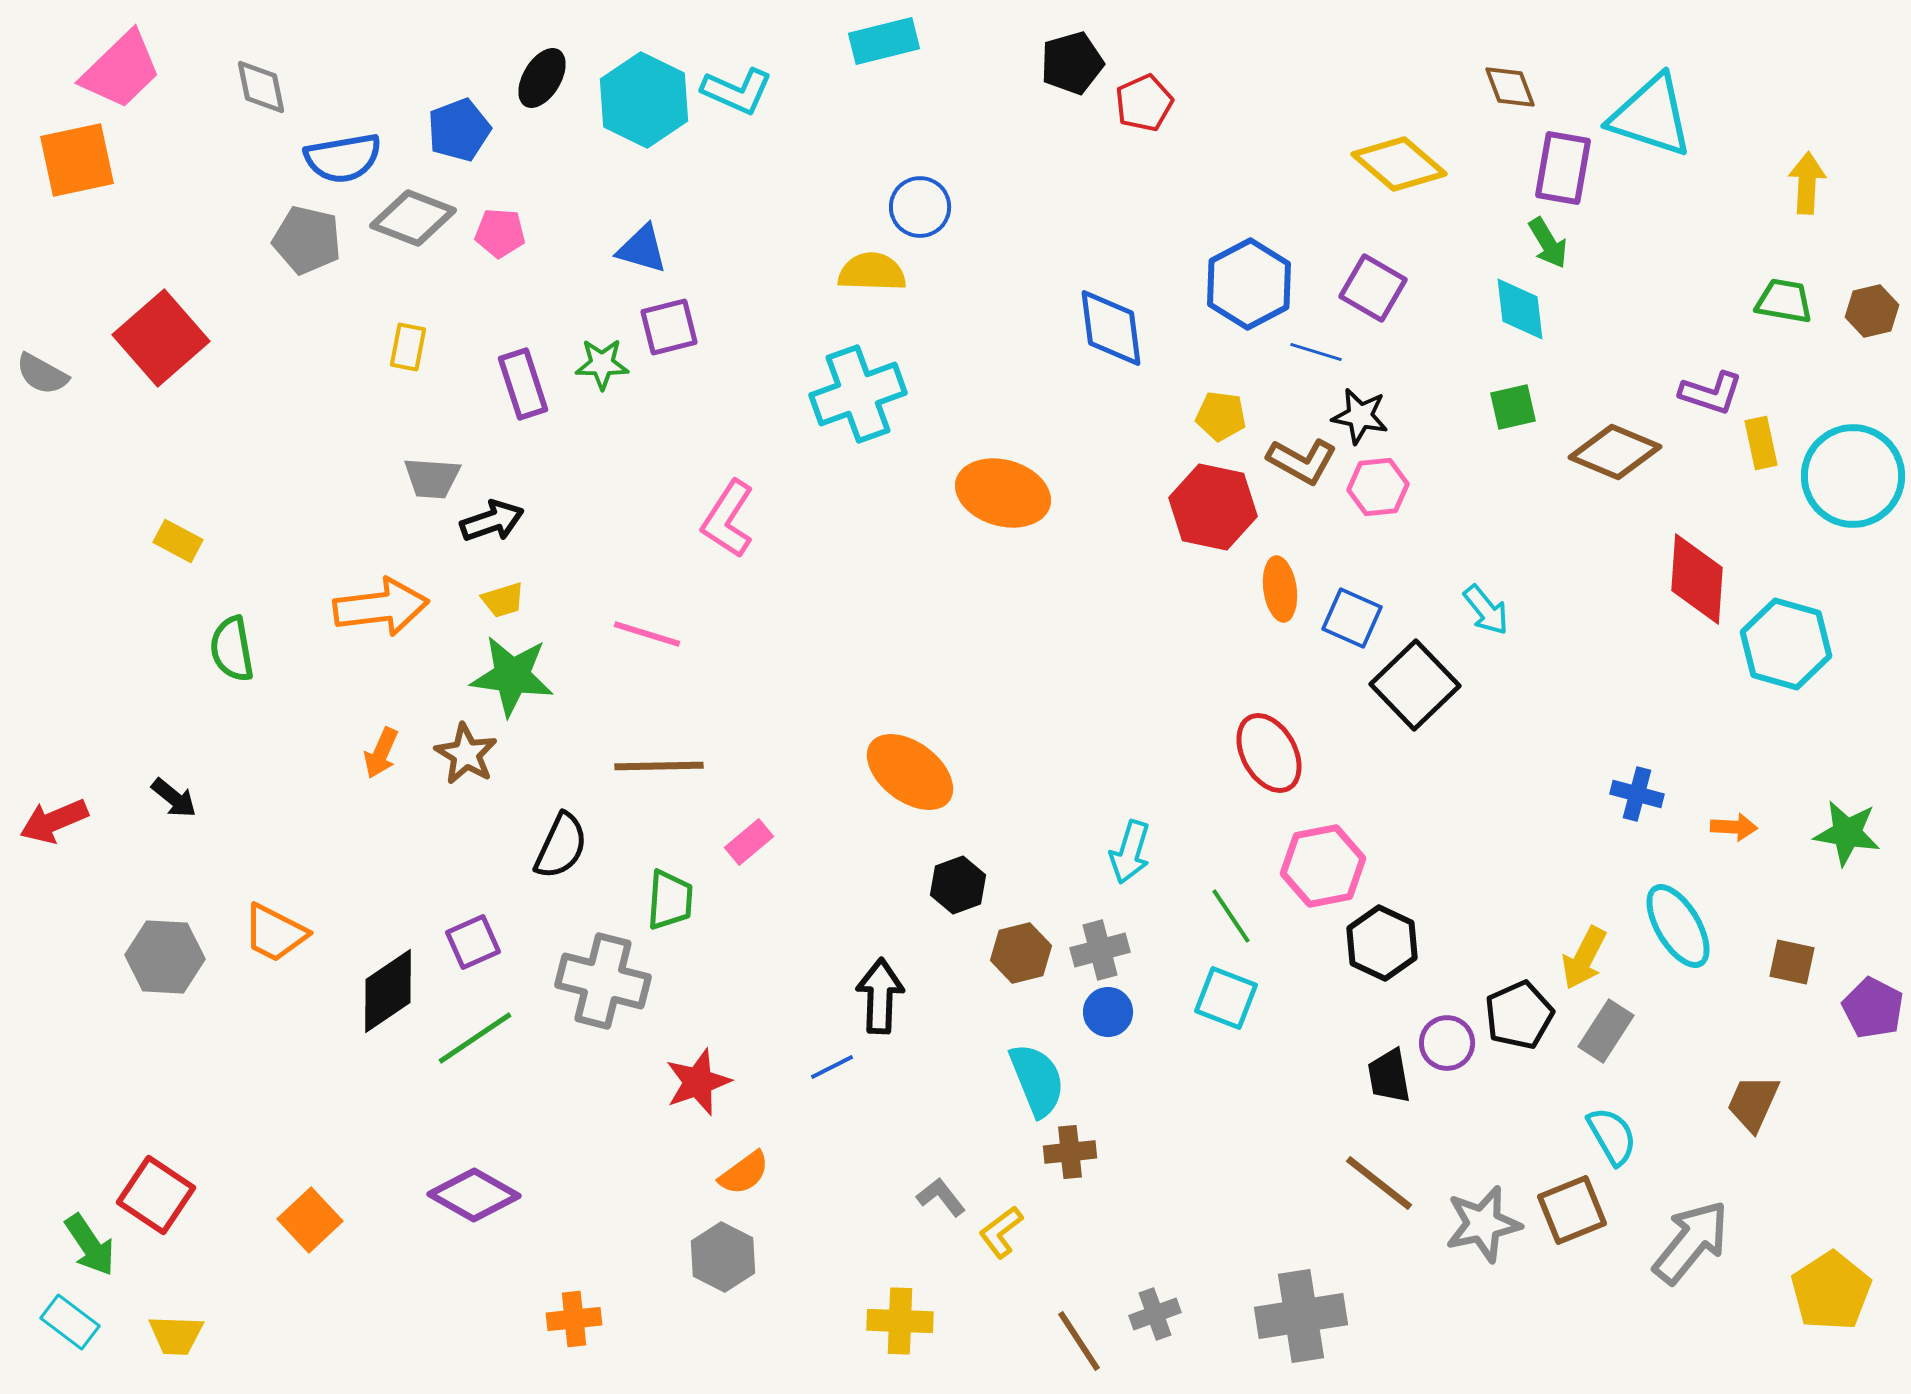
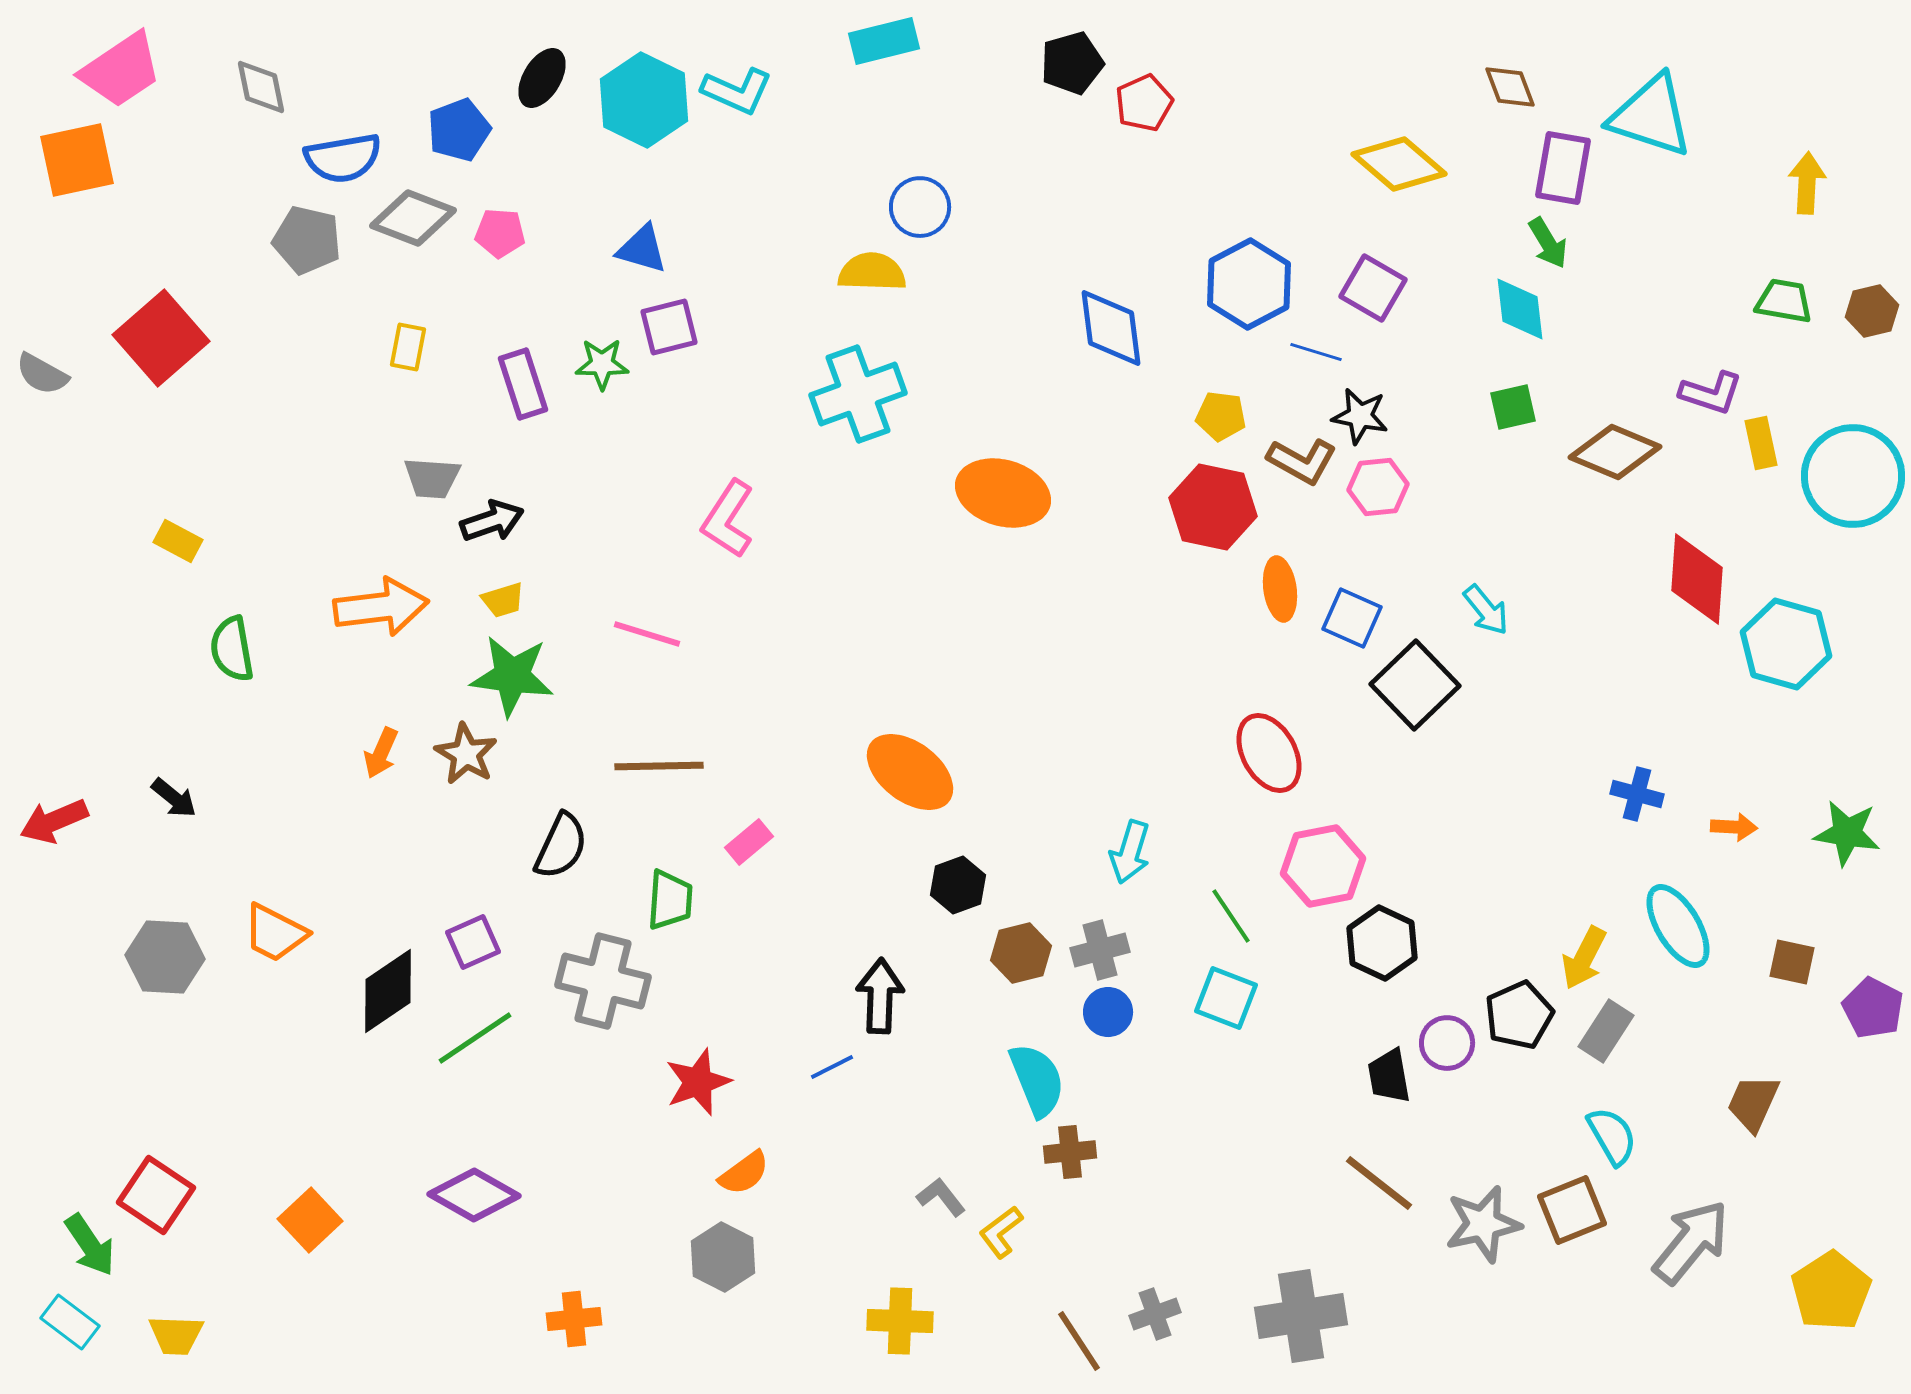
pink trapezoid at (121, 70): rotated 10 degrees clockwise
